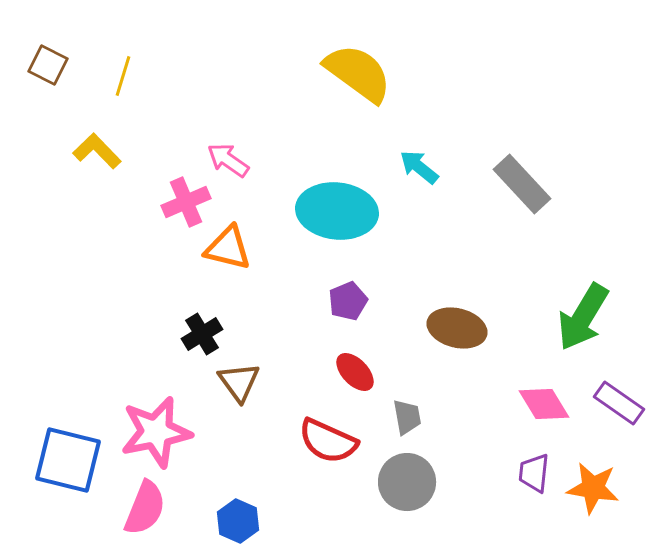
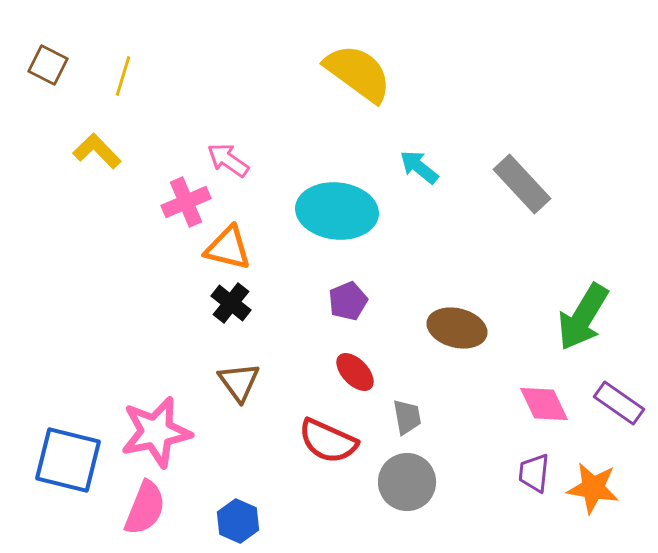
black cross: moved 29 px right, 31 px up; rotated 21 degrees counterclockwise
pink diamond: rotated 6 degrees clockwise
